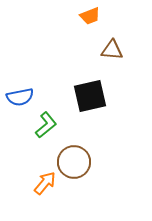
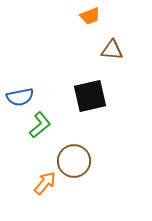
green L-shape: moved 6 px left
brown circle: moved 1 px up
